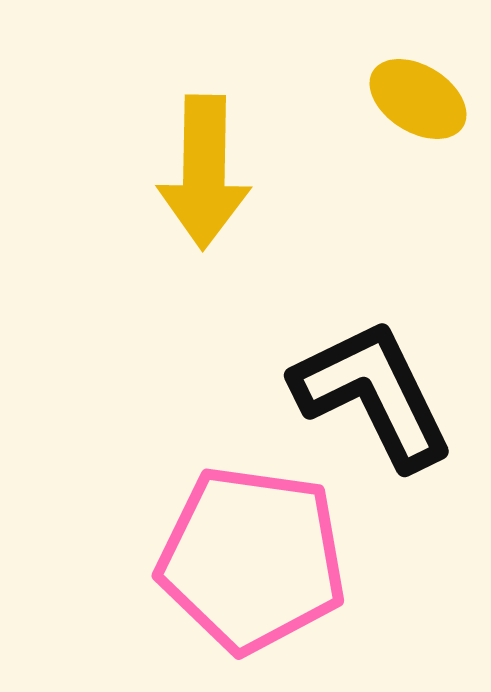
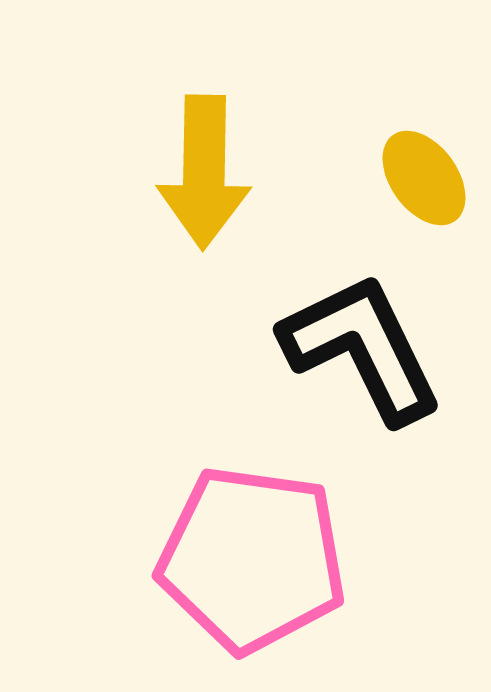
yellow ellipse: moved 6 px right, 79 px down; rotated 22 degrees clockwise
black L-shape: moved 11 px left, 46 px up
